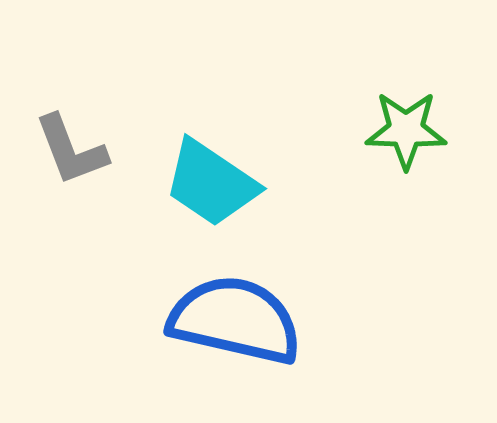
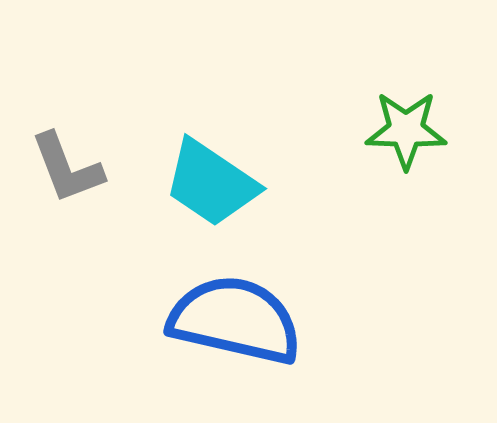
gray L-shape: moved 4 px left, 18 px down
